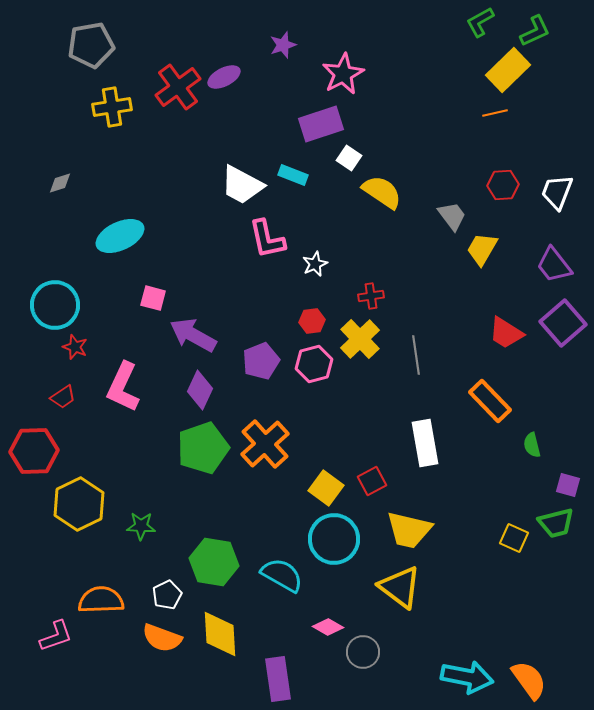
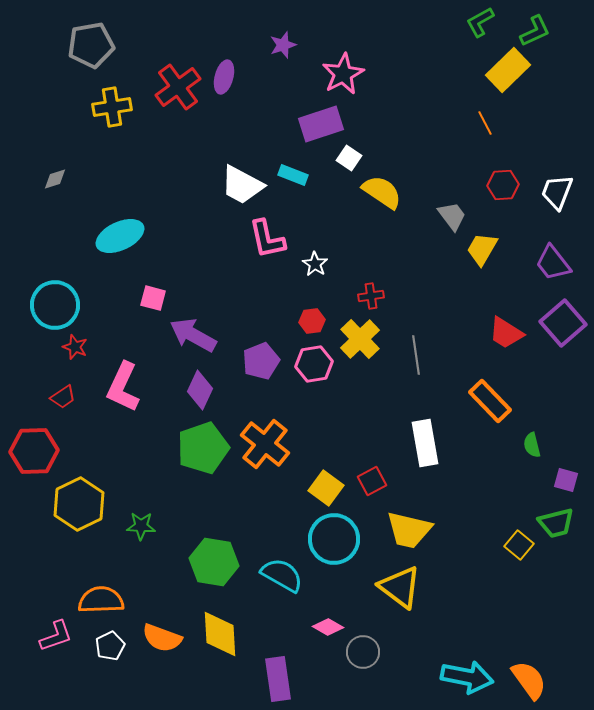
purple ellipse at (224, 77): rotated 48 degrees counterclockwise
orange line at (495, 113): moved 10 px left, 10 px down; rotated 75 degrees clockwise
gray diamond at (60, 183): moved 5 px left, 4 px up
white star at (315, 264): rotated 15 degrees counterclockwise
purple trapezoid at (554, 265): moved 1 px left, 2 px up
pink hexagon at (314, 364): rotated 6 degrees clockwise
orange cross at (265, 444): rotated 9 degrees counterclockwise
purple square at (568, 485): moved 2 px left, 5 px up
yellow square at (514, 538): moved 5 px right, 7 px down; rotated 16 degrees clockwise
white pentagon at (167, 595): moved 57 px left, 51 px down
